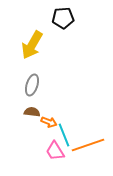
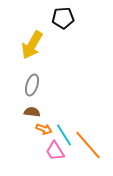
orange arrow: moved 5 px left, 7 px down
cyan line: rotated 10 degrees counterclockwise
orange line: rotated 68 degrees clockwise
